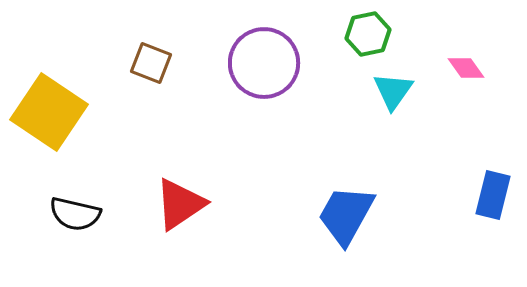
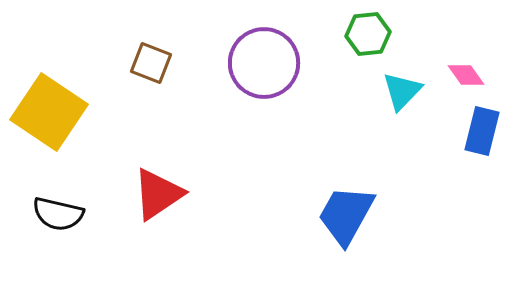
green hexagon: rotated 6 degrees clockwise
pink diamond: moved 7 px down
cyan triangle: moved 9 px right; rotated 9 degrees clockwise
blue rectangle: moved 11 px left, 64 px up
red triangle: moved 22 px left, 10 px up
black semicircle: moved 17 px left
